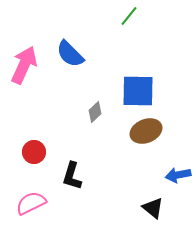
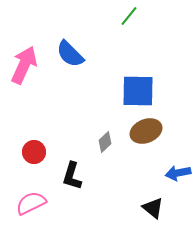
gray diamond: moved 10 px right, 30 px down
blue arrow: moved 2 px up
